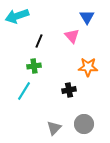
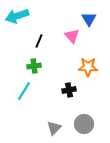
blue triangle: moved 2 px right, 2 px down
